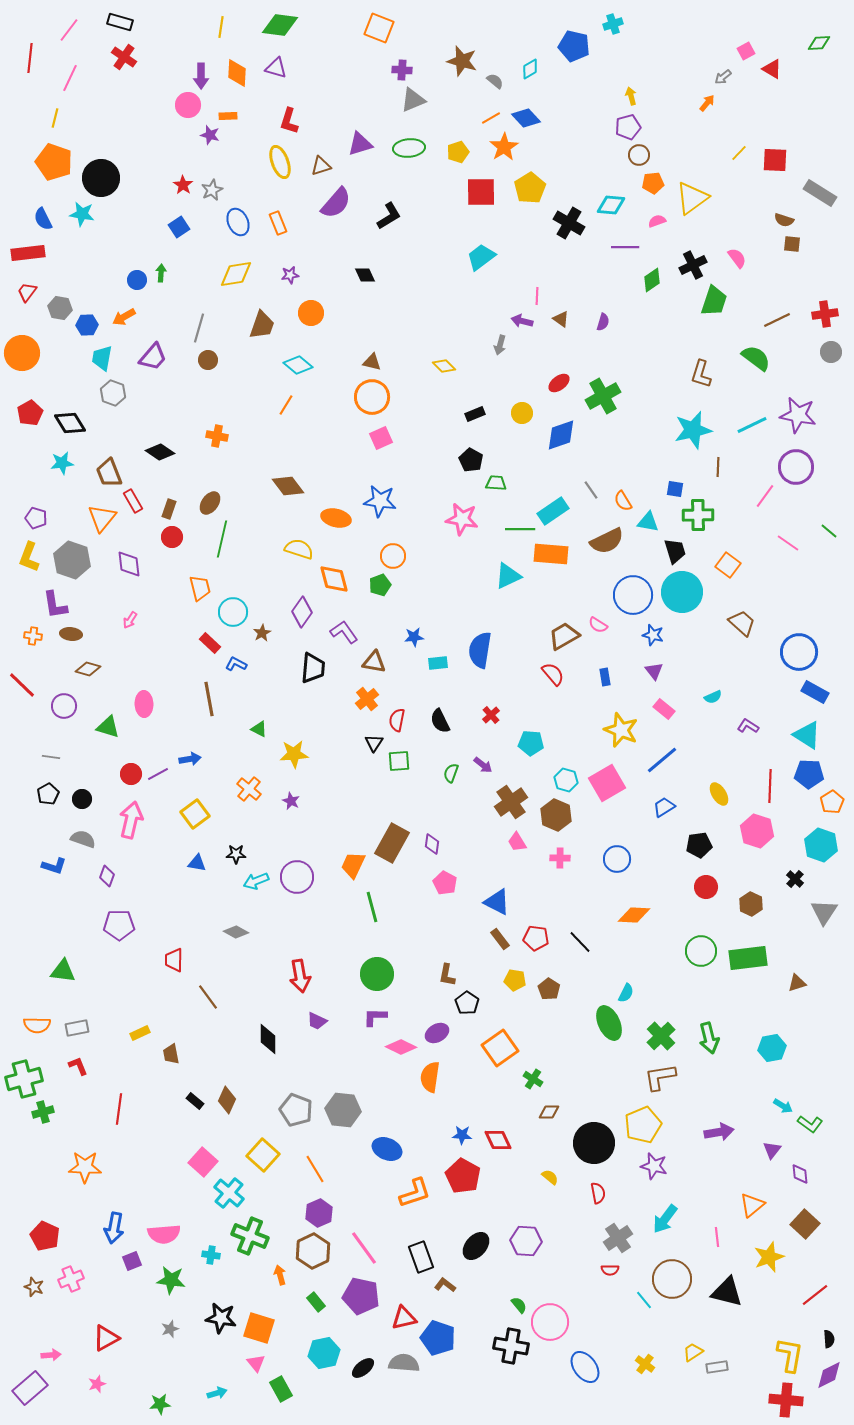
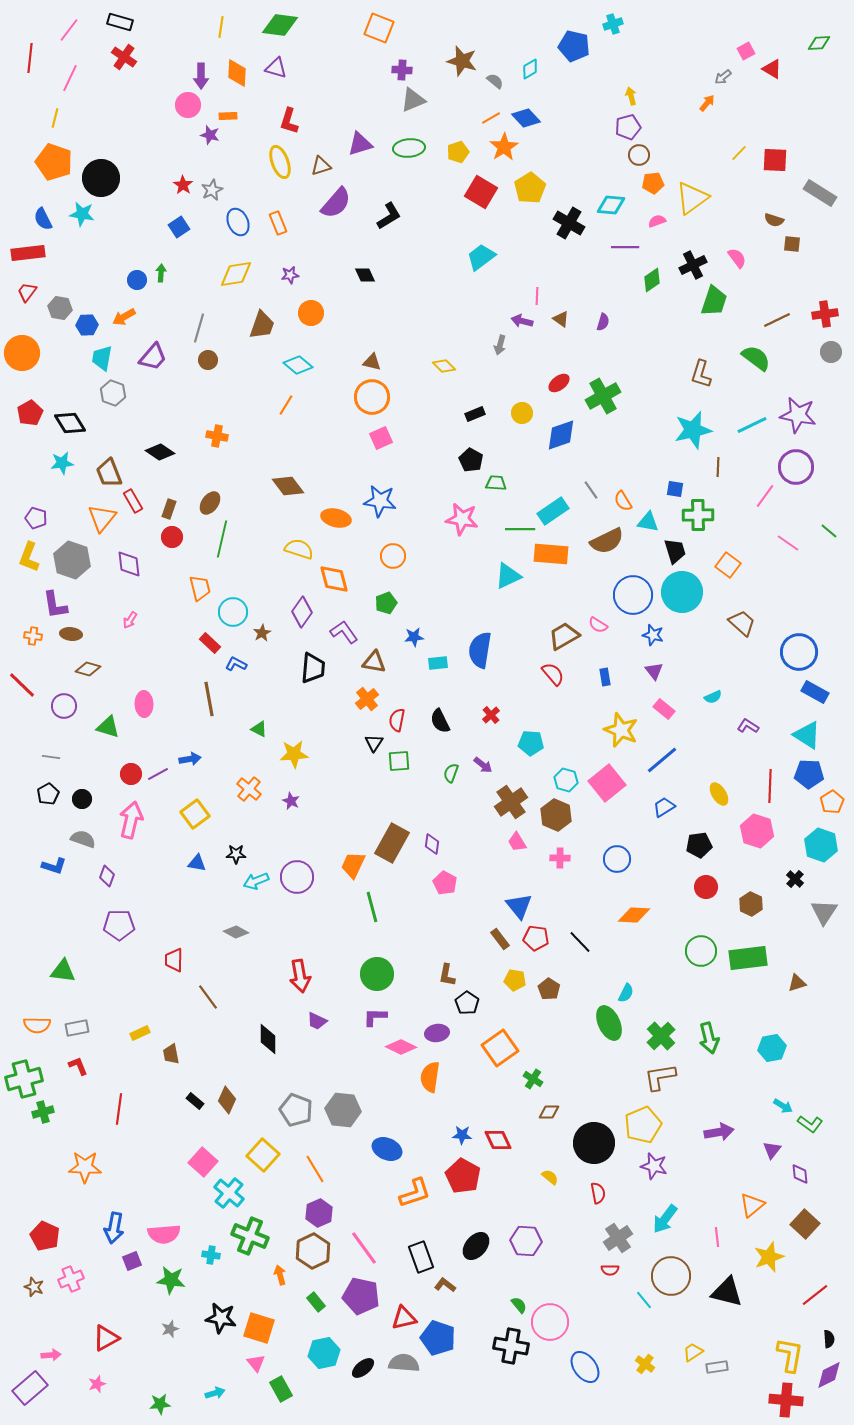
red square at (481, 192): rotated 32 degrees clockwise
brown semicircle at (784, 220): moved 10 px left
green pentagon at (380, 585): moved 6 px right, 18 px down
pink square at (607, 783): rotated 9 degrees counterclockwise
blue triangle at (497, 902): moved 22 px right, 4 px down; rotated 24 degrees clockwise
purple ellipse at (437, 1033): rotated 20 degrees clockwise
brown circle at (672, 1279): moved 1 px left, 3 px up
cyan arrow at (217, 1393): moved 2 px left
